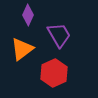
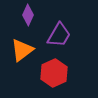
purple trapezoid: rotated 60 degrees clockwise
orange triangle: moved 1 px down
